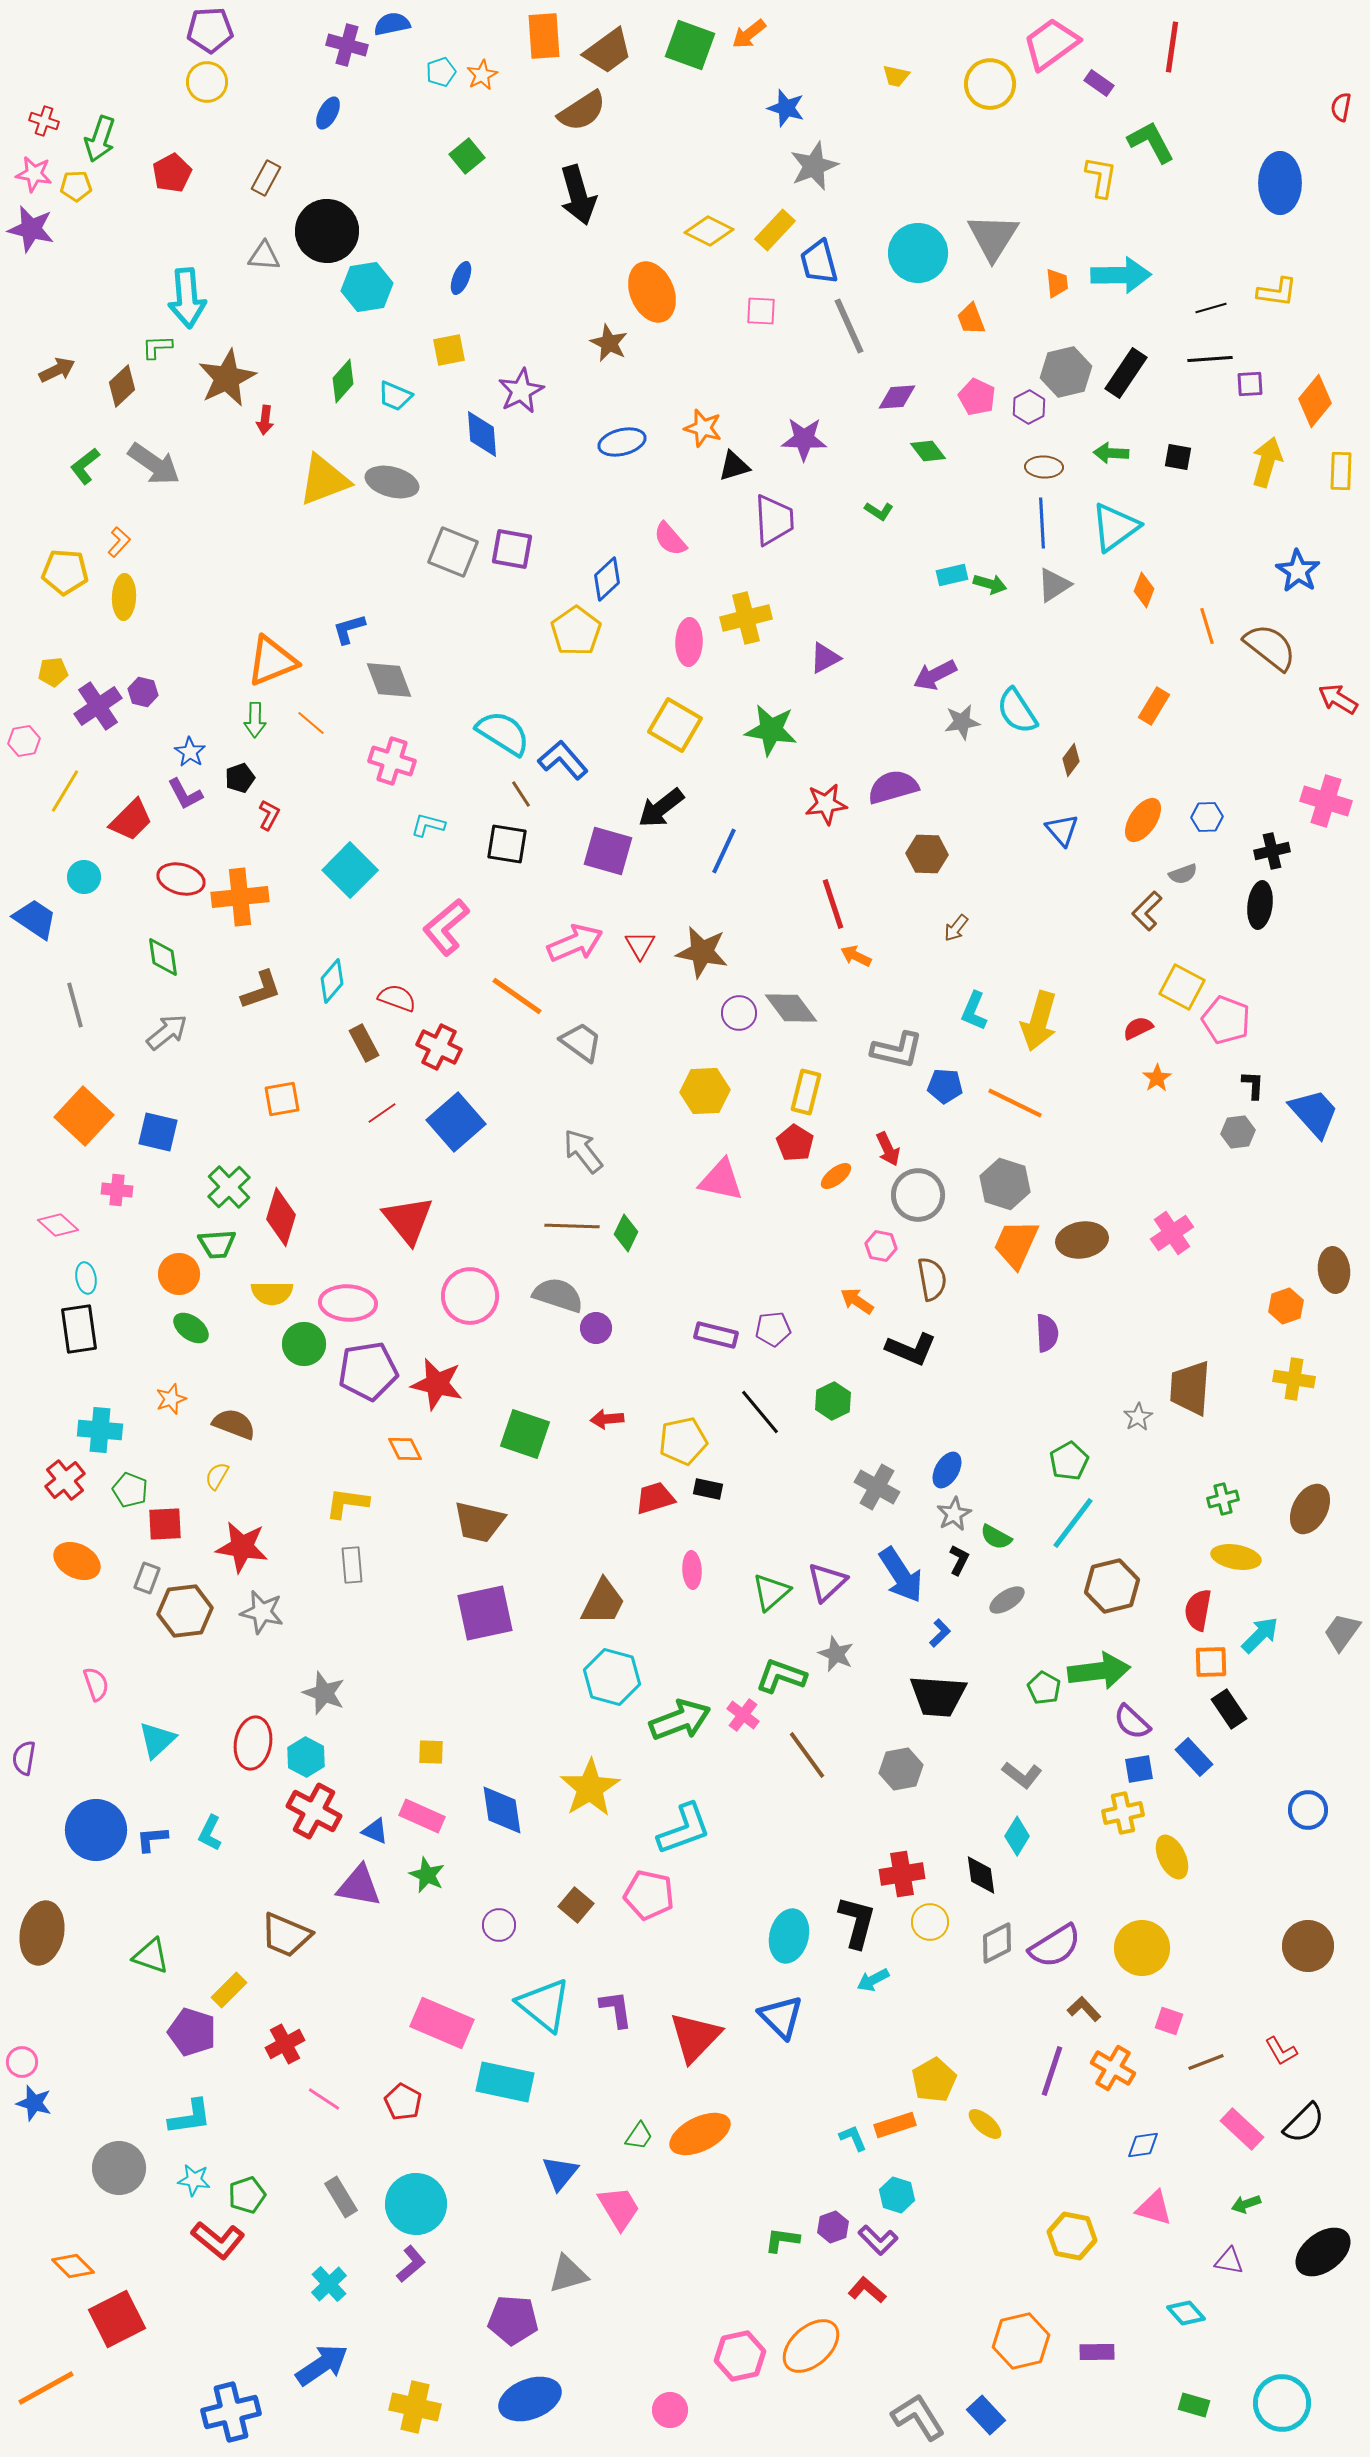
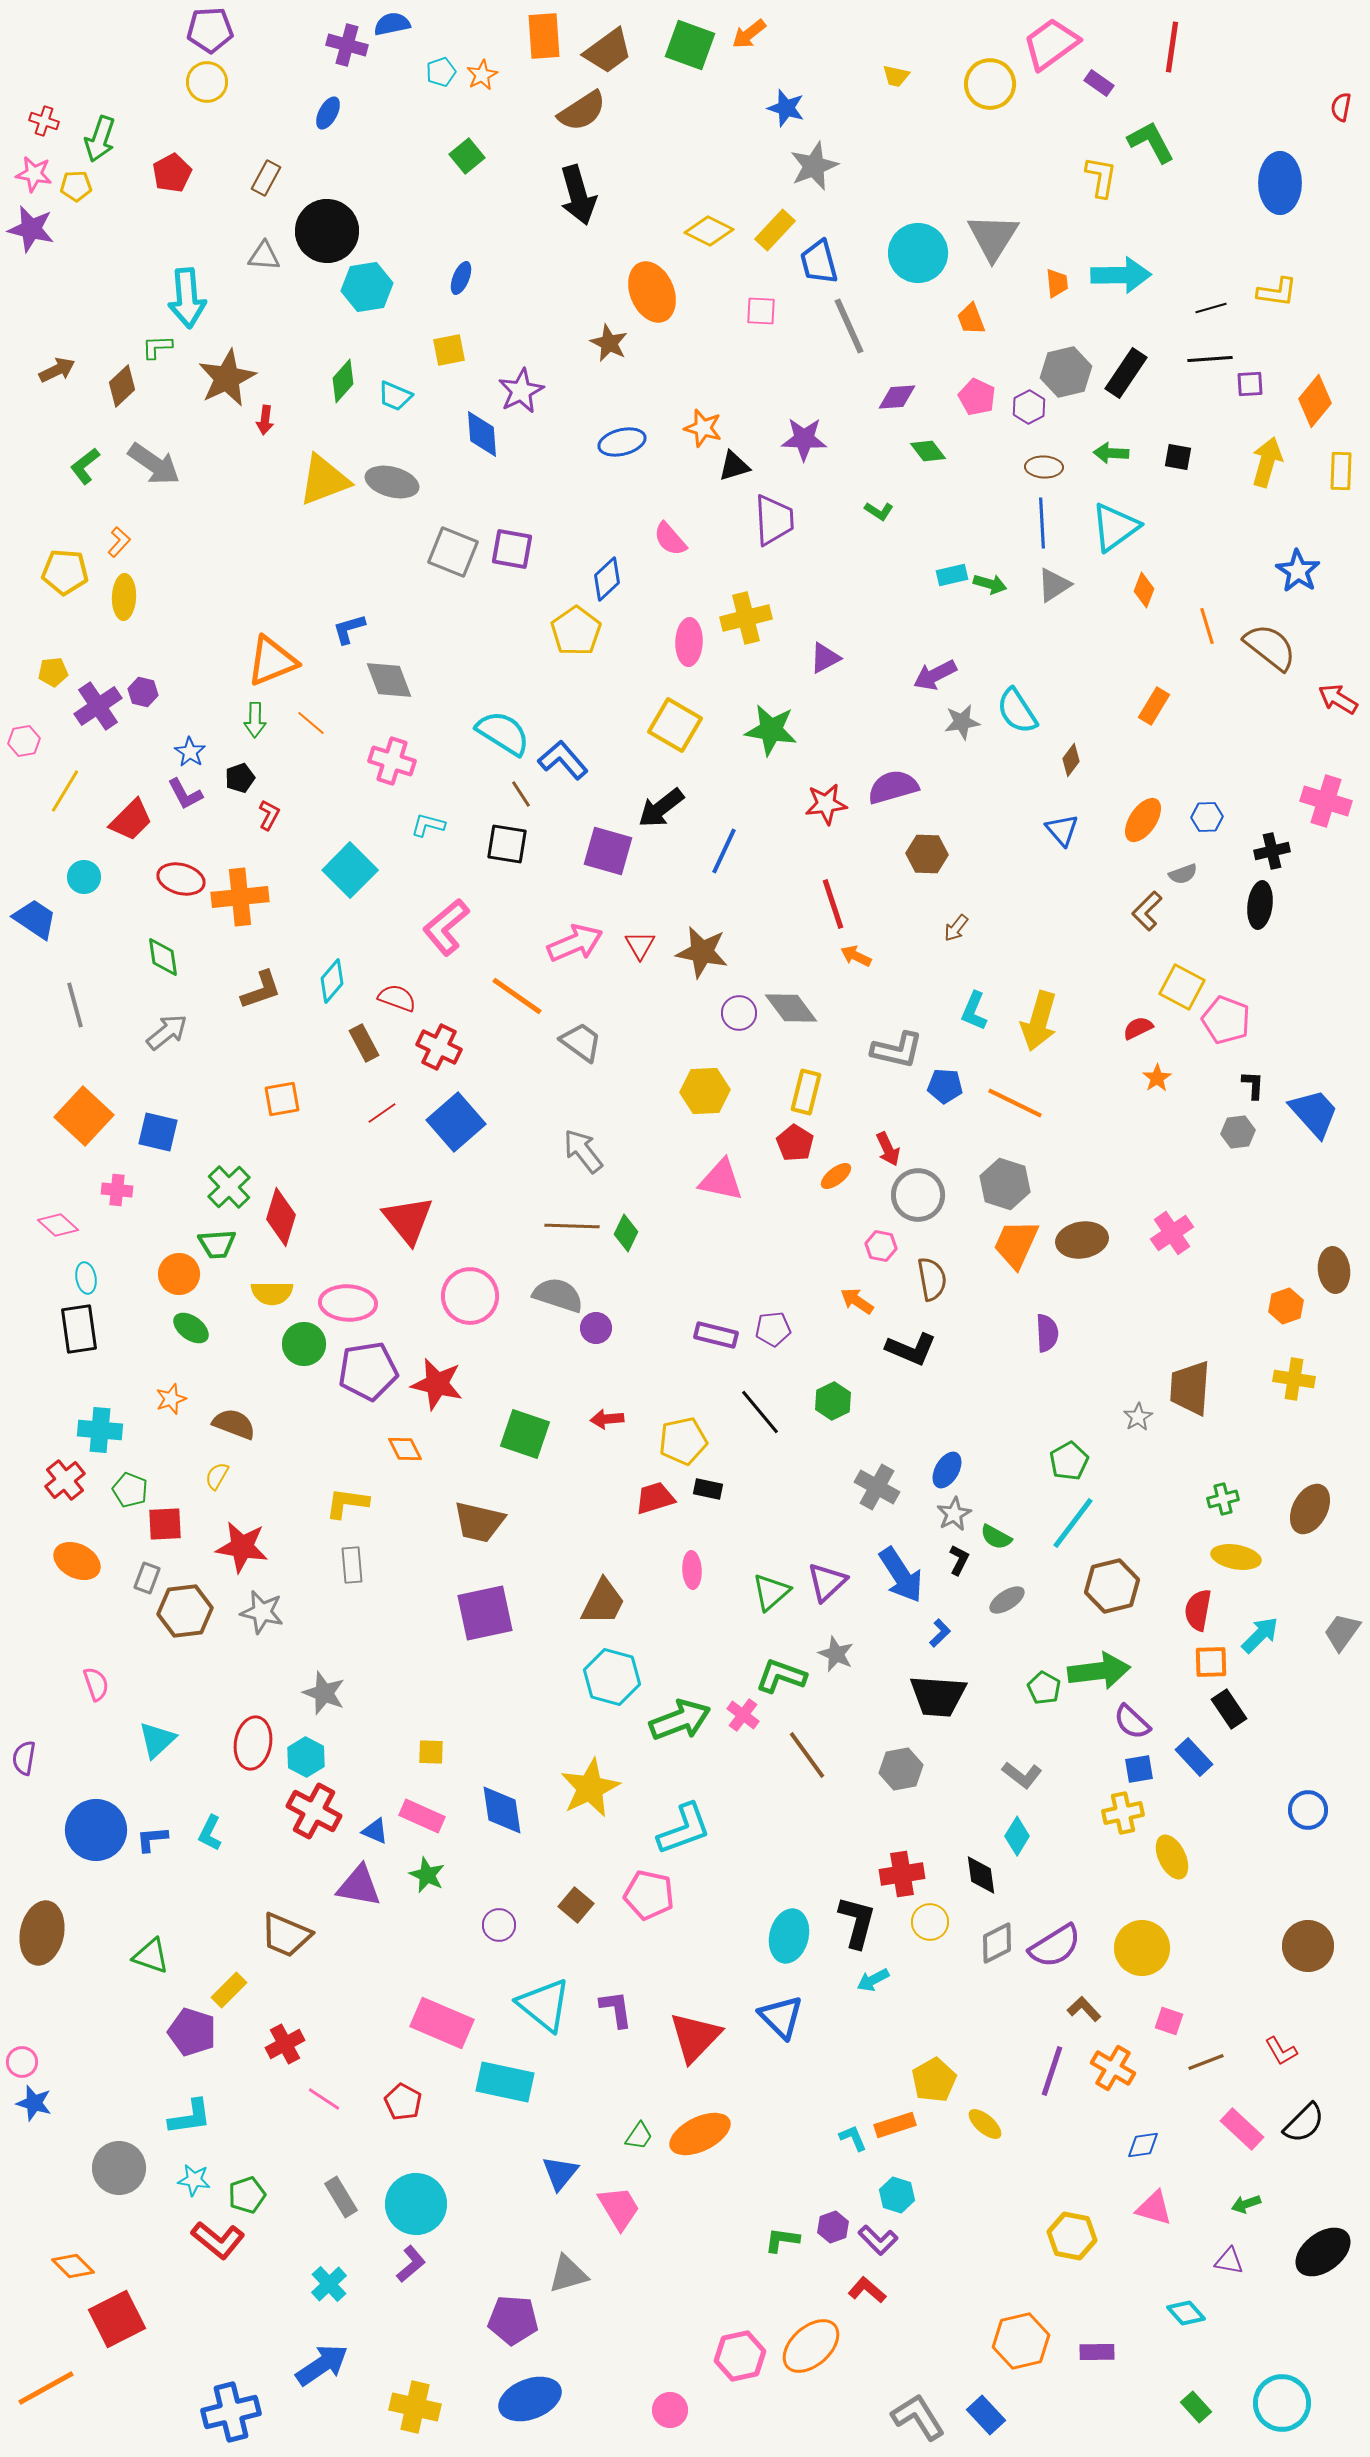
yellow star at (590, 1788): rotated 6 degrees clockwise
green rectangle at (1194, 2405): moved 2 px right, 2 px down; rotated 32 degrees clockwise
